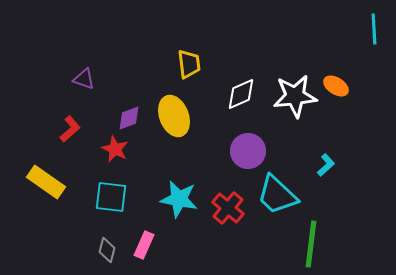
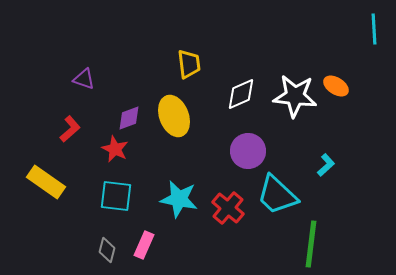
white star: rotated 12 degrees clockwise
cyan square: moved 5 px right, 1 px up
